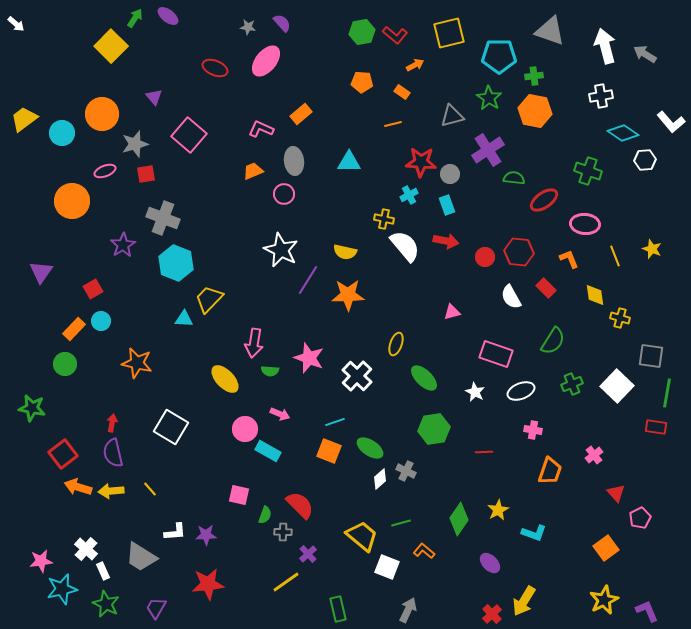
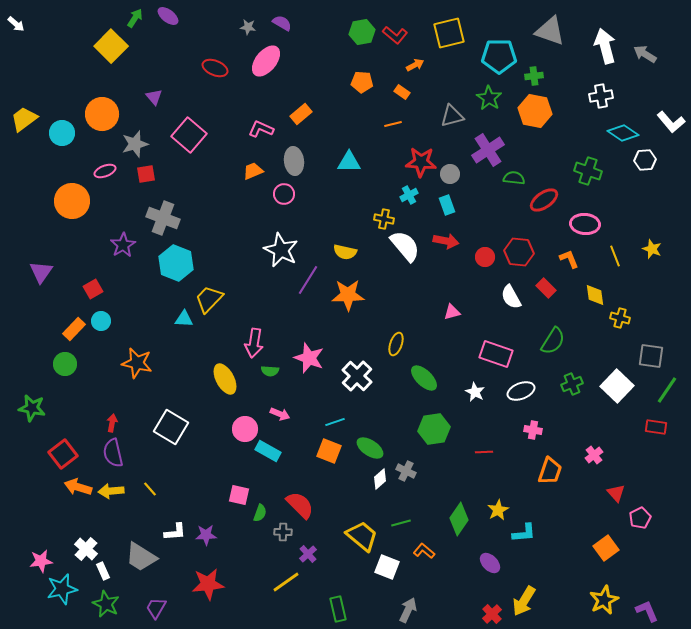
purple semicircle at (282, 23): rotated 18 degrees counterclockwise
yellow ellipse at (225, 379): rotated 16 degrees clockwise
green line at (667, 393): moved 3 px up; rotated 24 degrees clockwise
green semicircle at (265, 515): moved 5 px left, 2 px up
cyan L-shape at (534, 533): moved 10 px left; rotated 25 degrees counterclockwise
